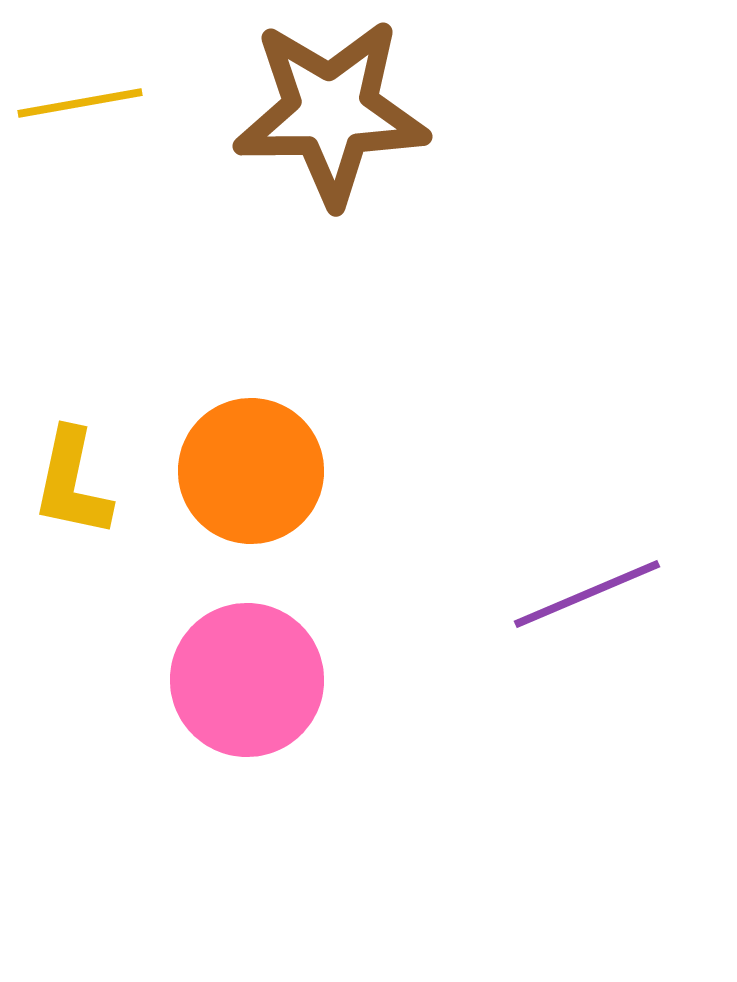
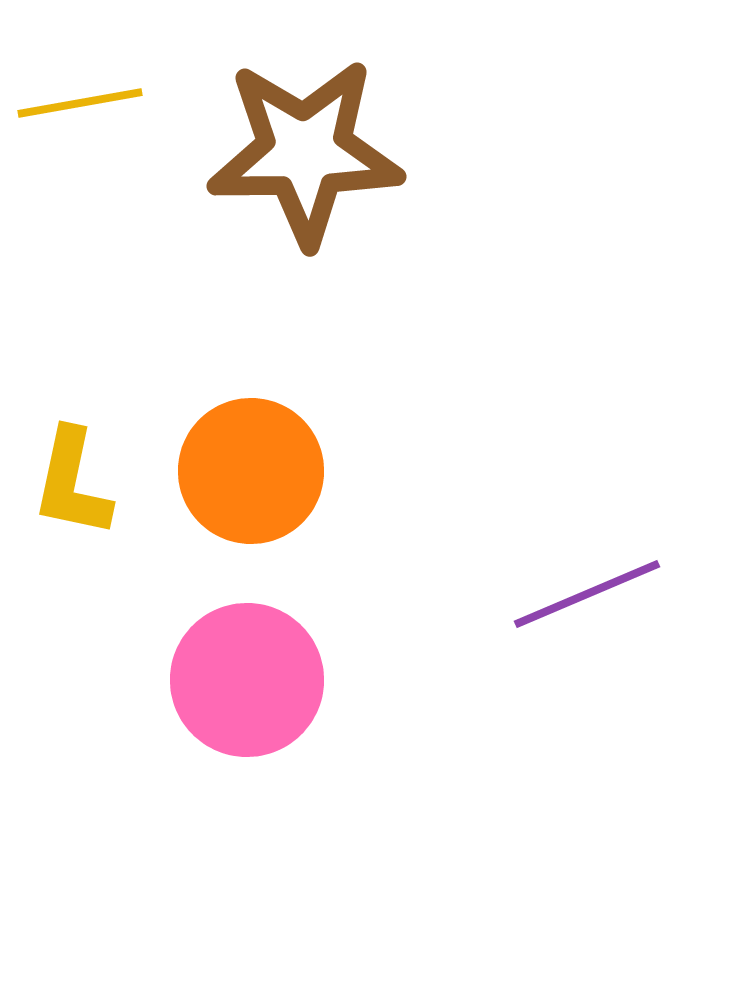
brown star: moved 26 px left, 40 px down
